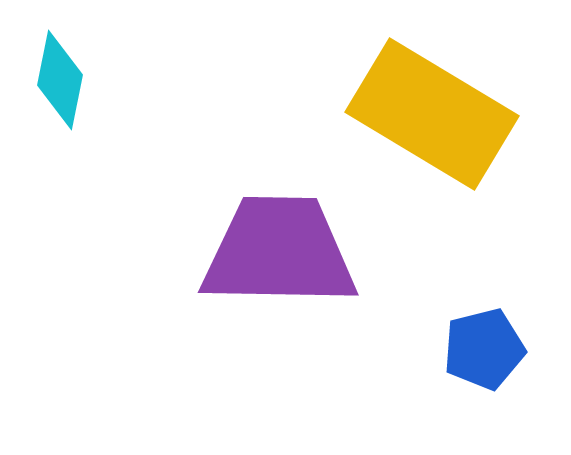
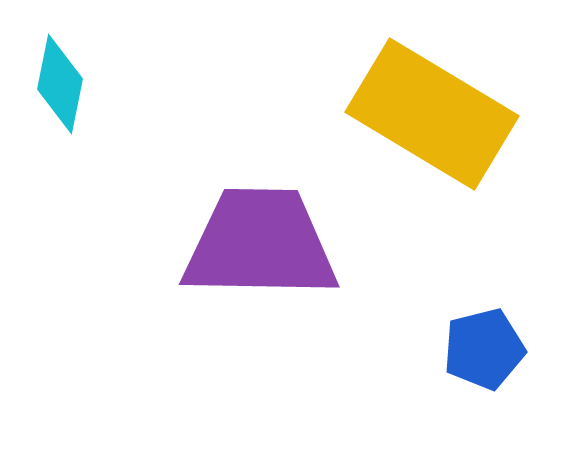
cyan diamond: moved 4 px down
purple trapezoid: moved 19 px left, 8 px up
